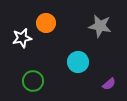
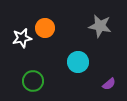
orange circle: moved 1 px left, 5 px down
